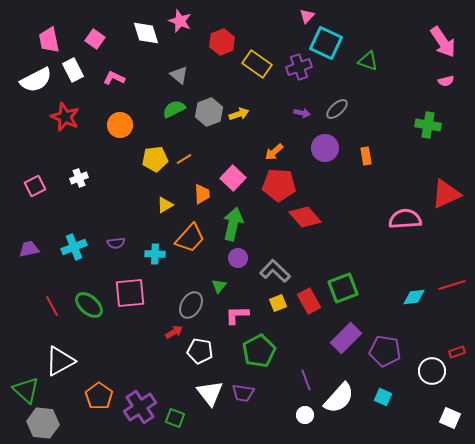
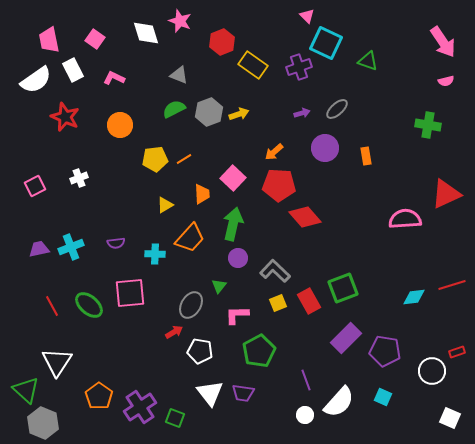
pink triangle at (307, 16): rotated 28 degrees counterclockwise
yellow rectangle at (257, 64): moved 4 px left, 1 px down
gray triangle at (179, 75): rotated 18 degrees counterclockwise
white semicircle at (36, 80): rotated 8 degrees counterclockwise
purple arrow at (302, 113): rotated 28 degrees counterclockwise
cyan cross at (74, 247): moved 3 px left
purple trapezoid at (29, 249): moved 10 px right
white triangle at (60, 361): moved 3 px left, 1 px down; rotated 28 degrees counterclockwise
white semicircle at (339, 398): moved 4 px down
gray hexagon at (43, 423): rotated 16 degrees clockwise
